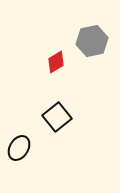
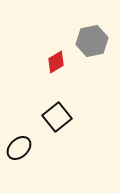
black ellipse: rotated 15 degrees clockwise
